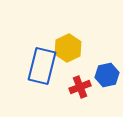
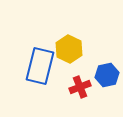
yellow hexagon: moved 1 px right, 1 px down; rotated 8 degrees counterclockwise
blue rectangle: moved 2 px left
